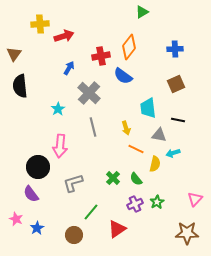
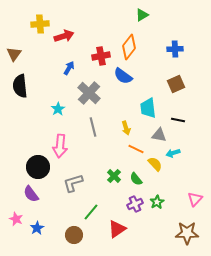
green triangle: moved 3 px down
yellow semicircle: rotated 56 degrees counterclockwise
green cross: moved 1 px right, 2 px up
